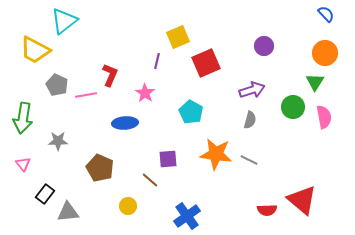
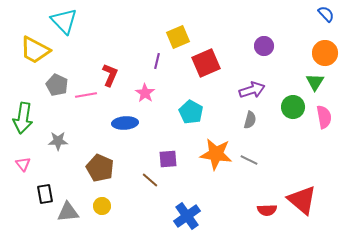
cyan triangle: rotated 36 degrees counterclockwise
black rectangle: rotated 48 degrees counterclockwise
yellow circle: moved 26 px left
